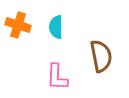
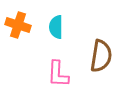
brown semicircle: rotated 20 degrees clockwise
pink L-shape: moved 1 px right, 3 px up
